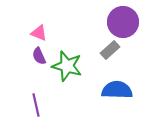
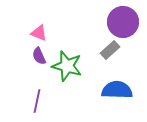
purple line: moved 1 px right, 4 px up; rotated 25 degrees clockwise
